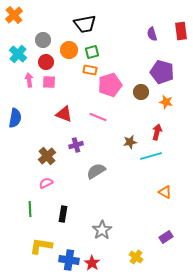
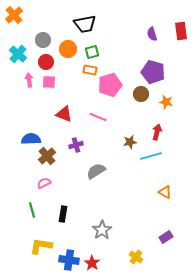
orange circle: moved 1 px left, 1 px up
purple pentagon: moved 9 px left
brown circle: moved 2 px down
blue semicircle: moved 16 px right, 21 px down; rotated 102 degrees counterclockwise
pink semicircle: moved 2 px left
green line: moved 2 px right, 1 px down; rotated 14 degrees counterclockwise
